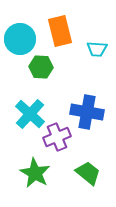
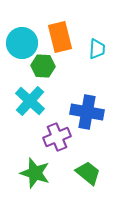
orange rectangle: moved 6 px down
cyan circle: moved 2 px right, 4 px down
cyan trapezoid: rotated 90 degrees counterclockwise
green hexagon: moved 2 px right, 1 px up
cyan cross: moved 13 px up
green star: rotated 12 degrees counterclockwise
